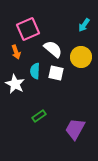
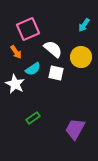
orange arrow: rotated 16 degrees counterclockwise
cyan semicircle: moved 2 px left, 2 px up; rotated 126 degrees counterclockwise
green rectangle: moved 6 px left, 2 px down
